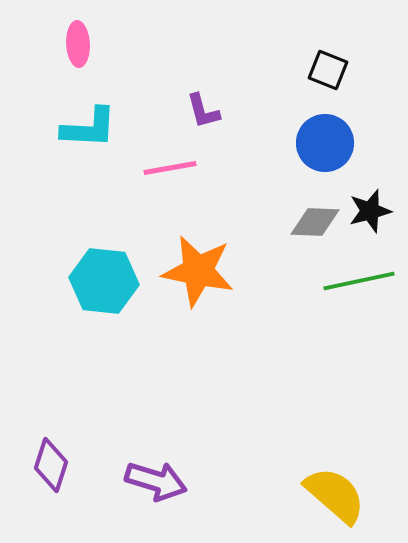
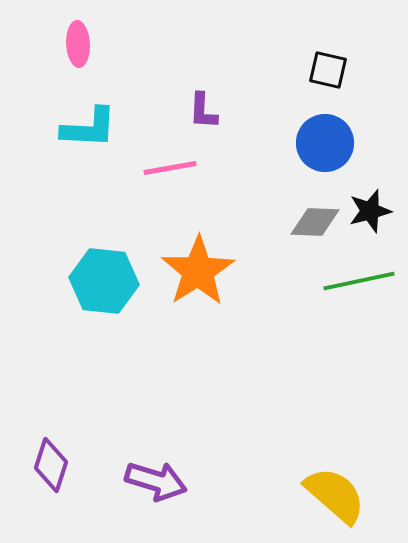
black square: rotated 9 degrees counterclockwise
purple L-shape: rotated 18 degrees clockwise
orange star: rotated 28 degrees clockwise
